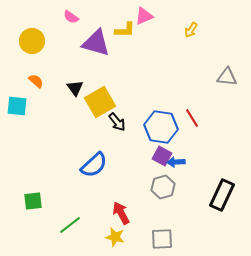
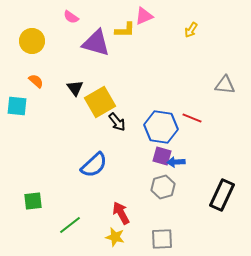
gray triangle: moved 2 px left, 8 px down
red line: rotated 36 degrees counterclockwise
purple square: rotated 12 degrees counterclockwise
